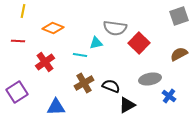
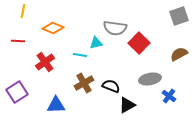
blue triangle: moved 2 px up
